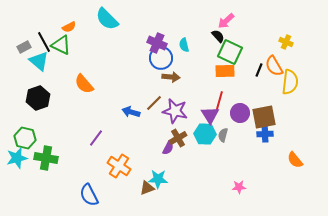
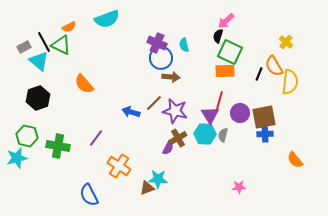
cyan semicircle at (107, 19): rotated 65 degrees counterclockwise
black semicircle at (218, 36): rotated 120 degrees counterclockwise
yellow cross at (286, 42): rotated 16 degrees clockwise
black line at (259, 70): moved 4 px down
green hexagon at (25, 138): moved 2 px right, 2 px up
green cross at (46, 158): moved 12 px right, 12 px up
